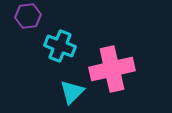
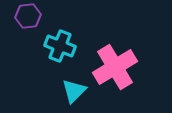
pink cross: moved 3 px right, 2 px up; rotated 18 degrees counterclockwise
cyan triangle: moved 2 px right, 1 px up
